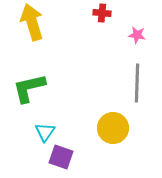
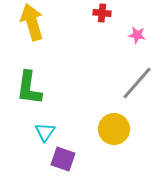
gray line: rotated 39 degrees clockwise
green L-shape: rotated 69 degrees counterclockwise
yellow circle: moved 1 px right, 1 px down
purple square: moved 2 px right, 2 px down
